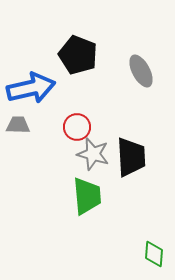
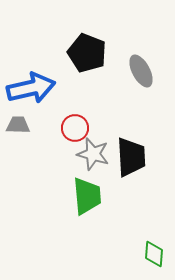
black pentagon: moved 9 px right, 2 px up
red circle: moved 2 px left, 1 px down
